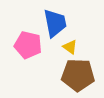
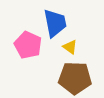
pink pentagon: rotated 12 degrees clockwise
brown pentagon: moved 3 px left, 3 px down
